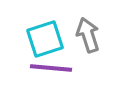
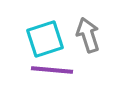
purple line: moved 1 px right, 2 px down
